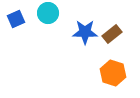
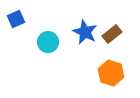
cyan circle: moved 29 px down
blue star: rotated 25 degrees clockwise
orange hexagon: moved 2 px left
